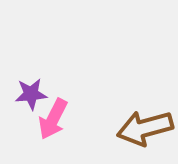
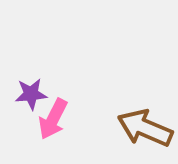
brown arrow: rotated 38 degrees clockwise
